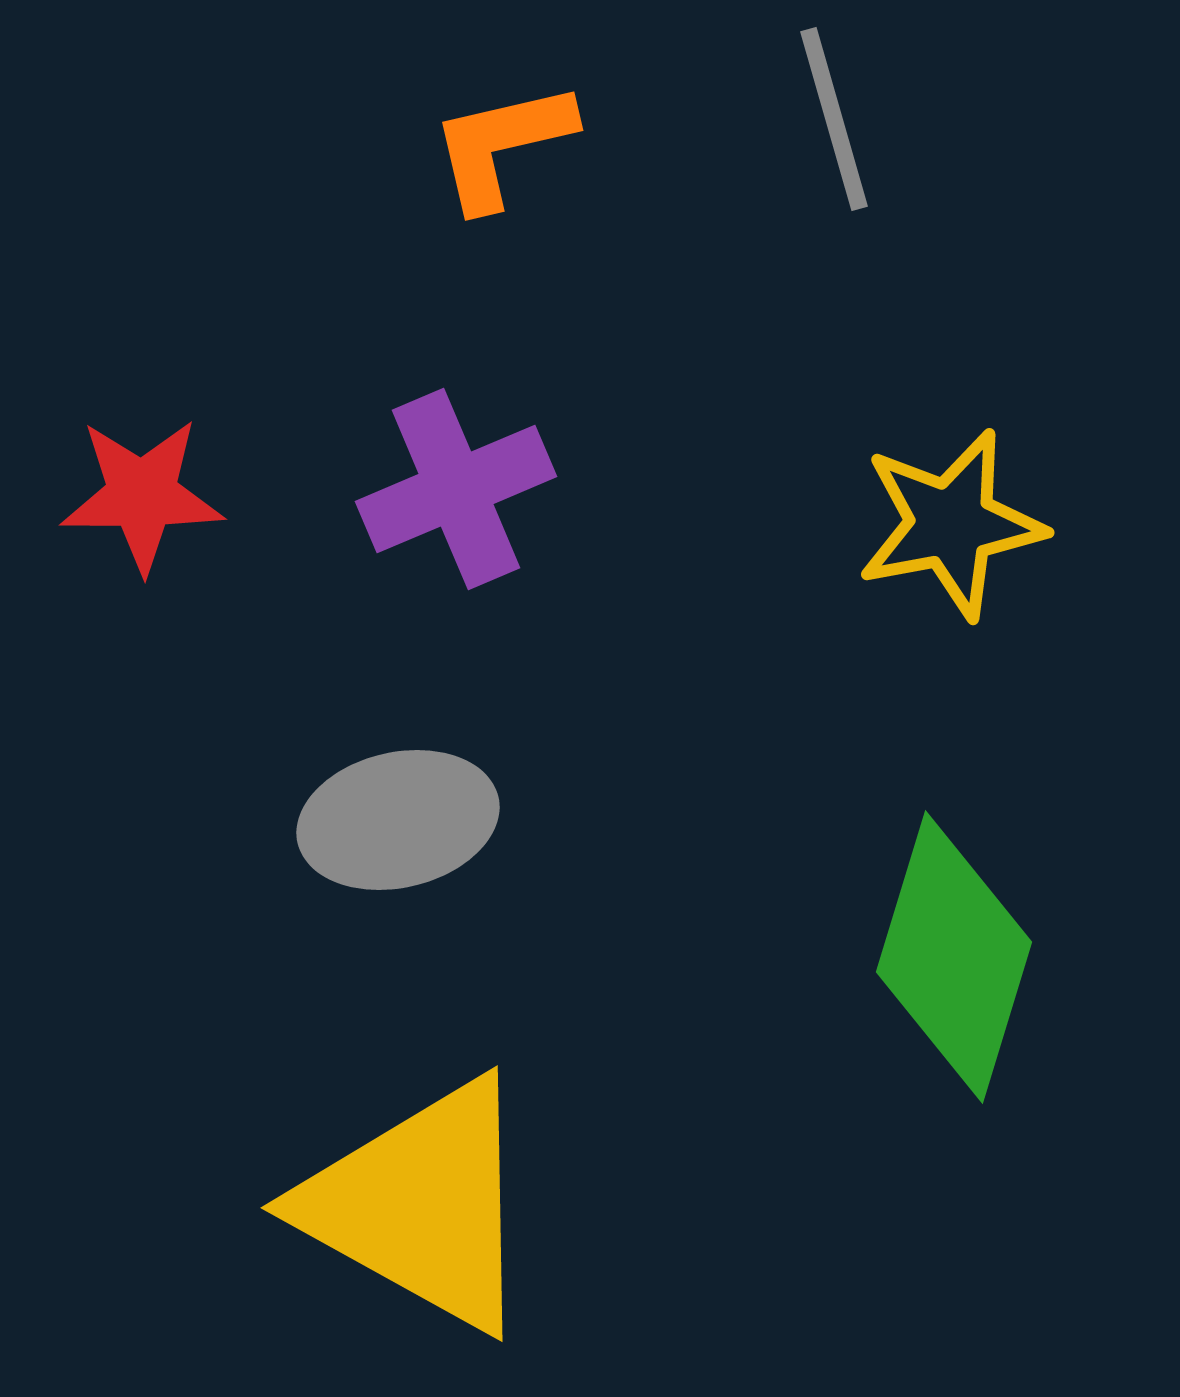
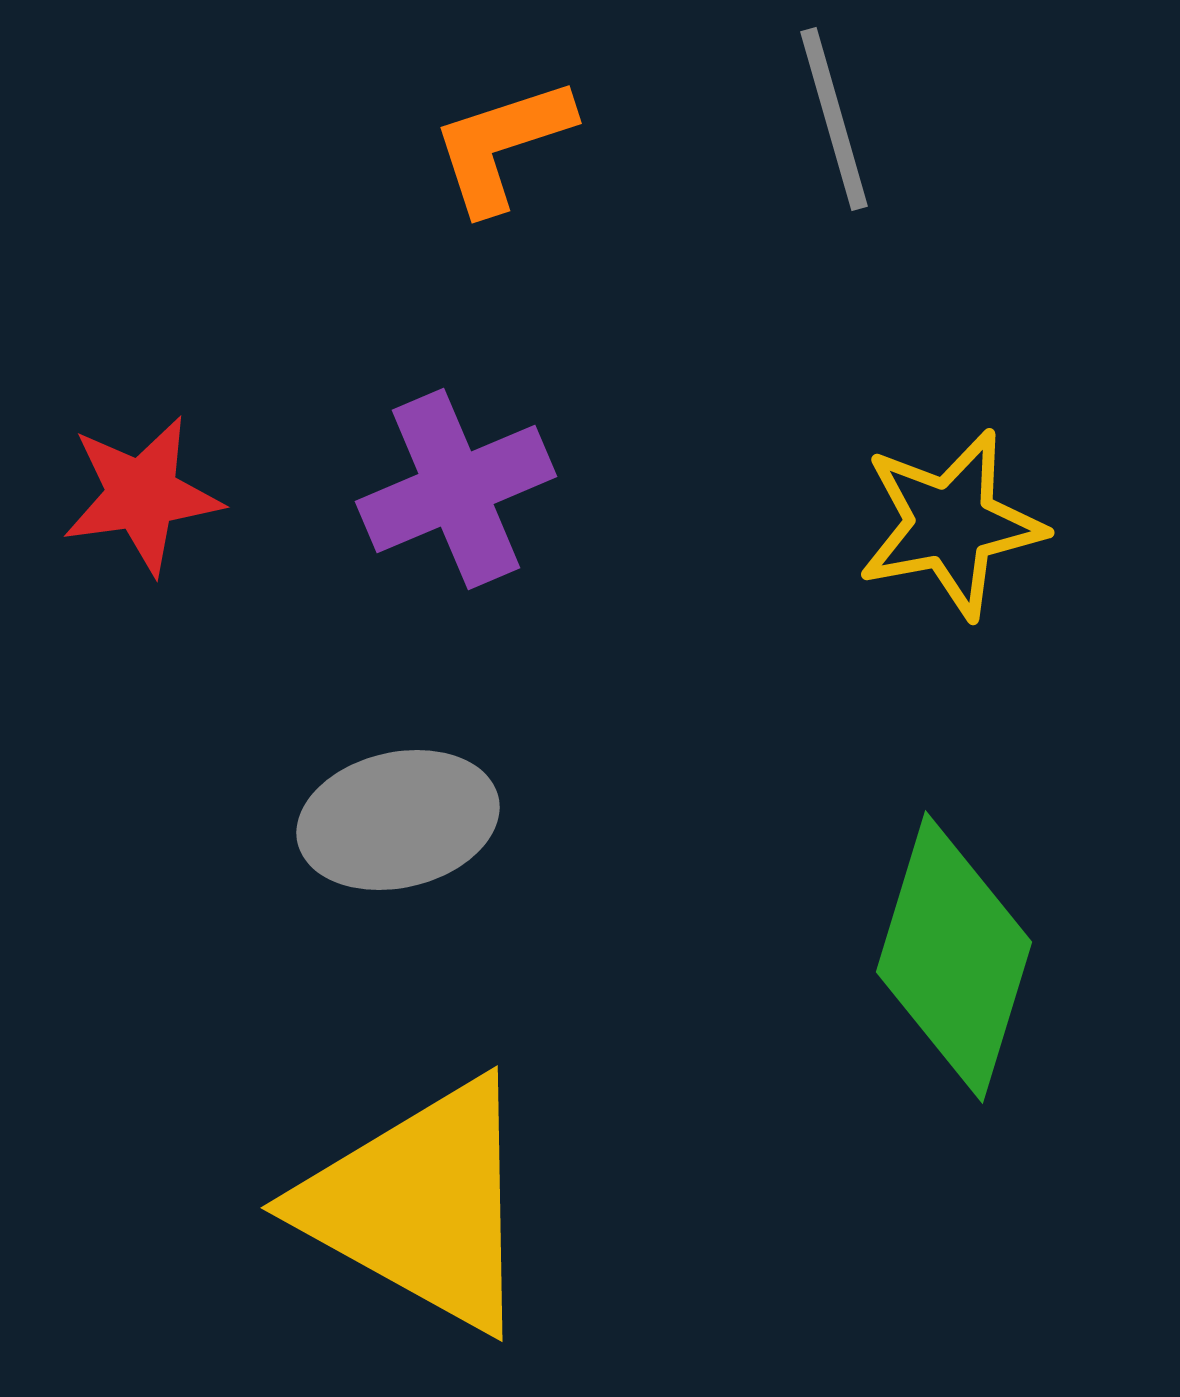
orange L-shape: rotated 5 degrees counterclockwise
red star: rotated 8 degrees counterclockwise
